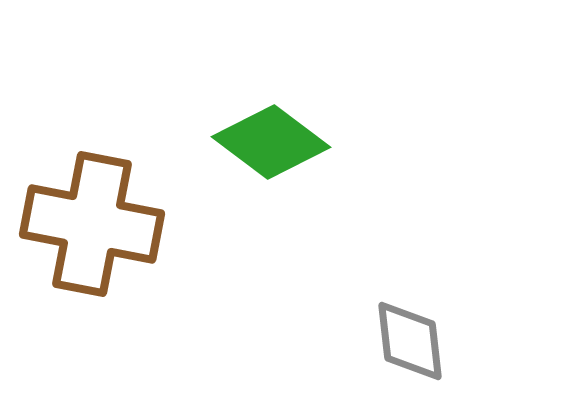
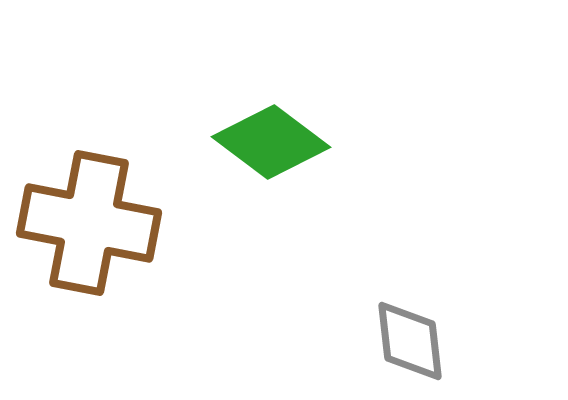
brown cross: moved 3 px left, 1 px up
